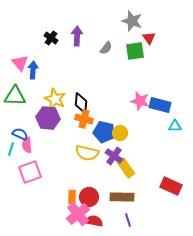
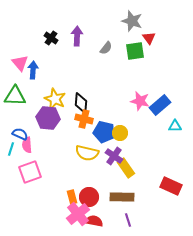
blue rectangle: rotated 55 degrees counterclockwise
orange rectangle: rotated 16 degrees counterclockwise
